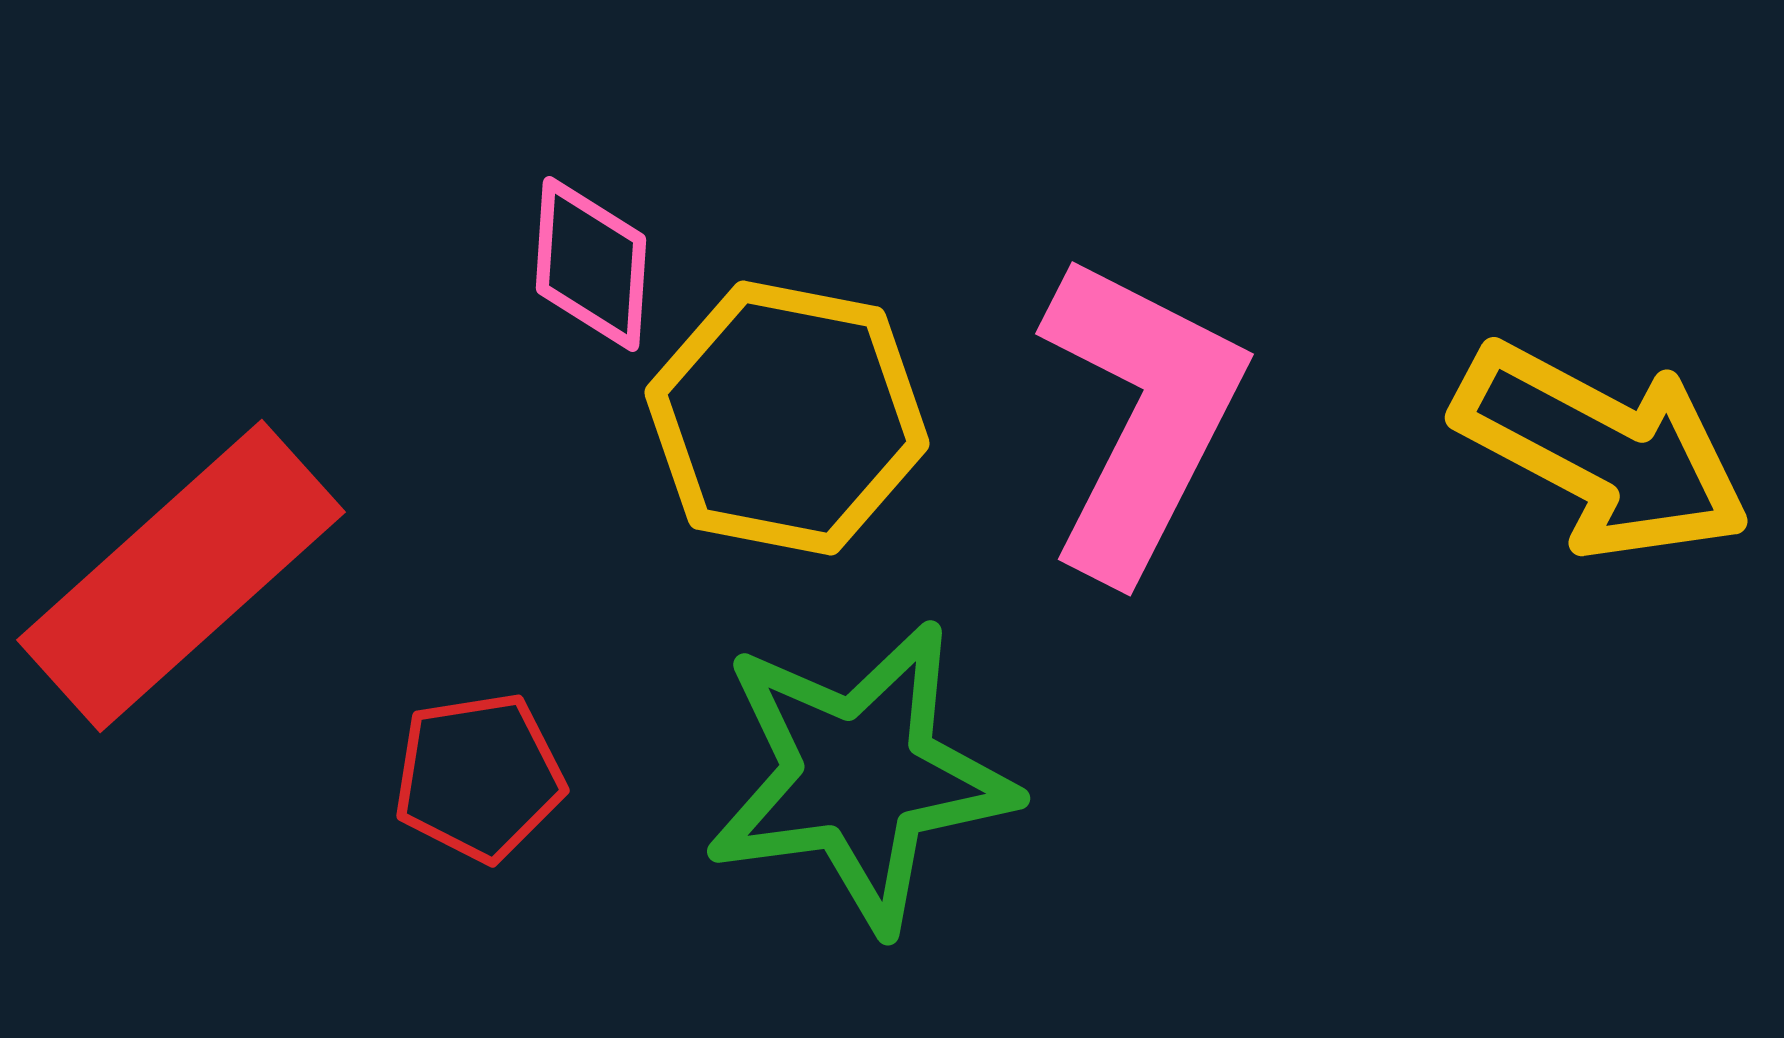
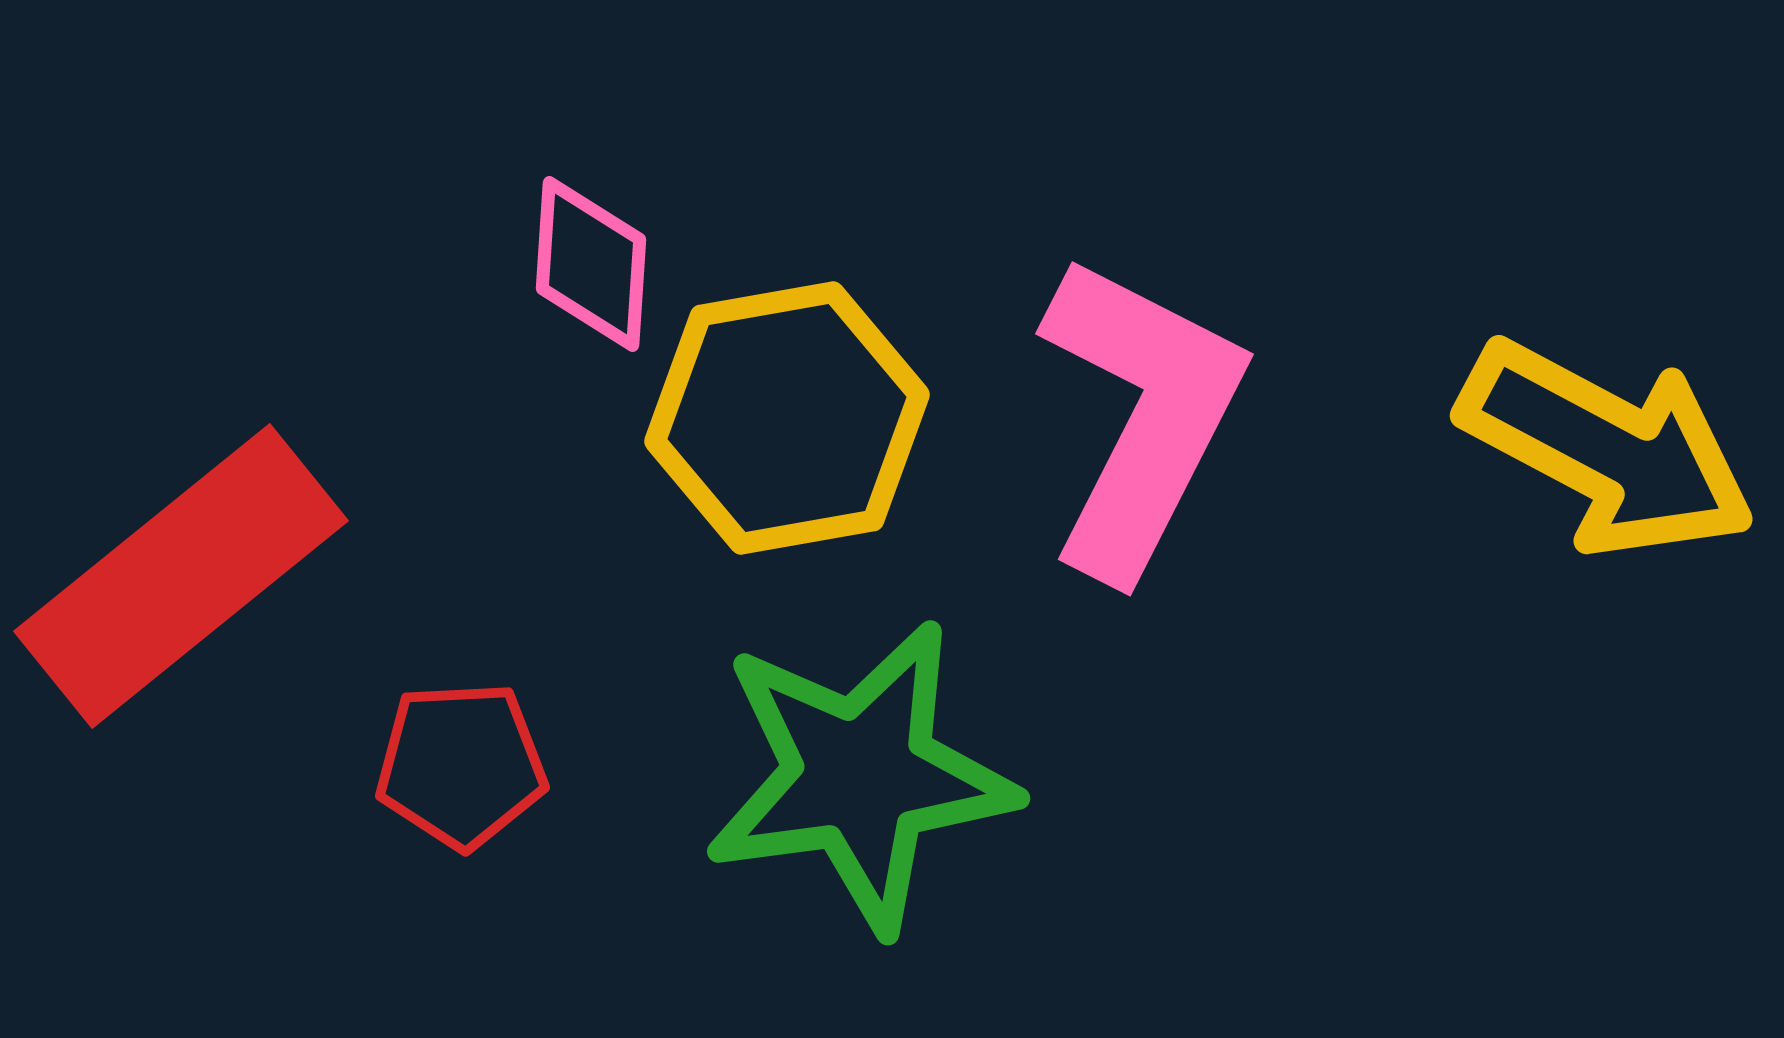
yellow hexagon: rotated 21 degrees counterclockwise
yellow arrow: moved 5 px right, 2 px up
red rectangle: rotated 3 degrees clockwise
red pentagon: moved 18 px left, 12 px up; rotated 6 degrees clockwise
